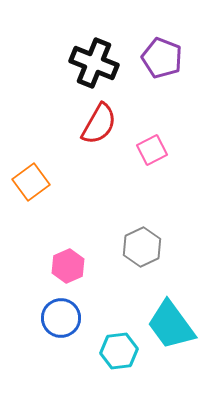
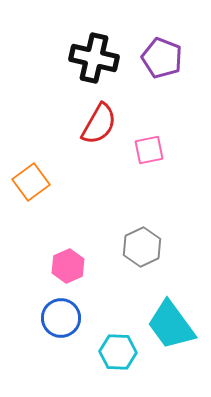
black cross: moved 5 px up; rotated 9 degrees counterclockwise
pink square: moved 3 px left; rotated 16 degrees clockwise
cyan hexagon: moved 1 px left, 1 px down; rotated 9 degrees clockwise
